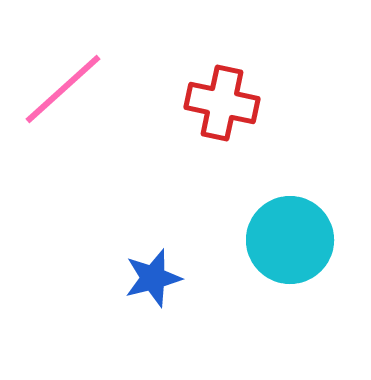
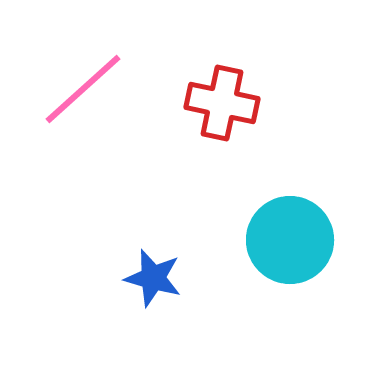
pink line: moved 20 px right
blue star: rotated 30 degrees clockwise
